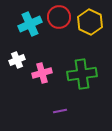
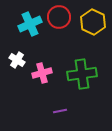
yellow hexagon: moved 3 px right
white cross: rotated 35 degrees counterclockwise
